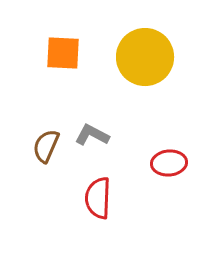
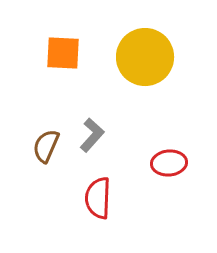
gray L-shape: rotated 104 degrees clockwise
